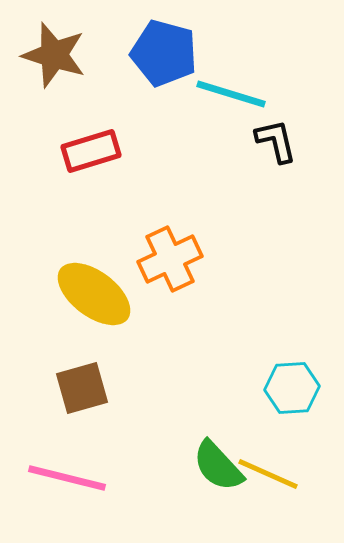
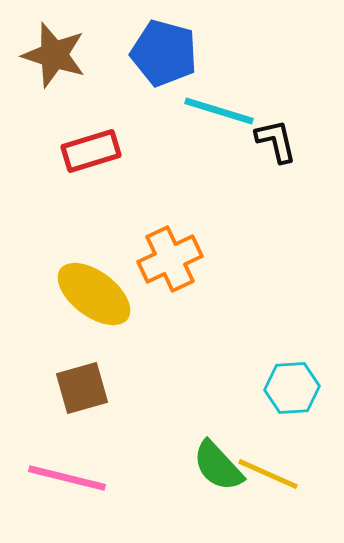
cyan line: moved 12 px left, 17 px down
